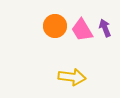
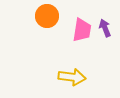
orange circle: moved 8 px left, 10 px up
pink trapezoid: rotated 140 degrees counterclockwise
